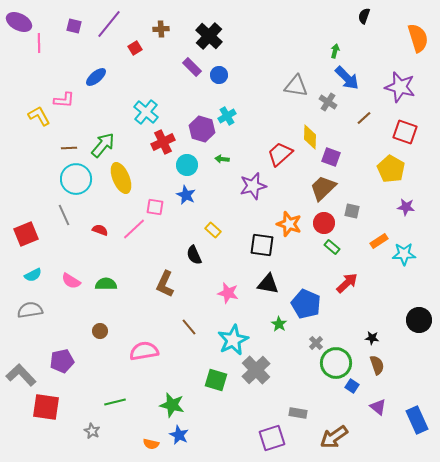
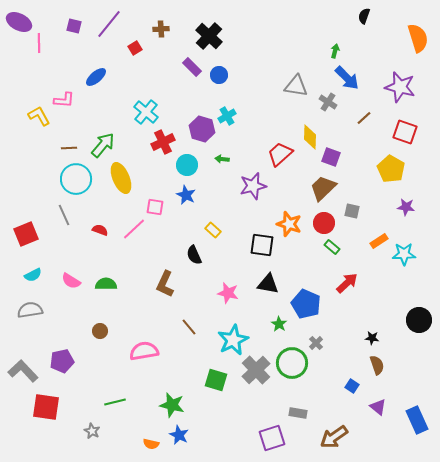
green circle at (336, 363): moved 44 px left
gray L-shape at (21, 375): moved 2 px right, 4 px up
